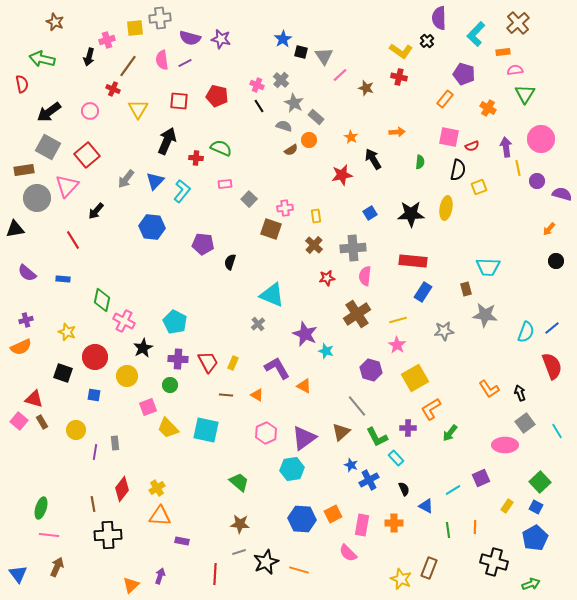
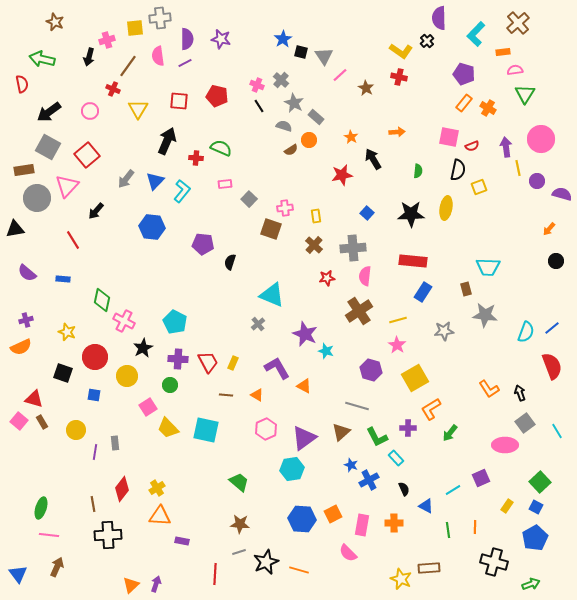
purple semicircle at (190, 38): moved 3 px left, 1 px down; rotated 105 degrees counterclockwise
pink semicircle at (162, 60): moved 4 px left, 4 px up
brown star at (366, 88): rotated 14 degrees clockwise
orange rectangle at (445, 99): moved 19 px right, 4 px down
green semicircle at (420, 162): moved 2 px left, 9 px down
blue square at (370, 213): moved 3 px left; rotated 16 degrees counterclockwise
brown cross at (357, 314): moved 2 px right, 3 px up
gray line at (357, 406): rotated 35 degrees counterclockwise
pink square at (148, 407): rotated 12 degrees counterclockwise
pink hexagon at (266, 433): moved 4 px up
brown rectangle at (429, 568): rotated 65 degrees clockwise
purple arrow at (160, 576): moved 4 px left, 8 px down
